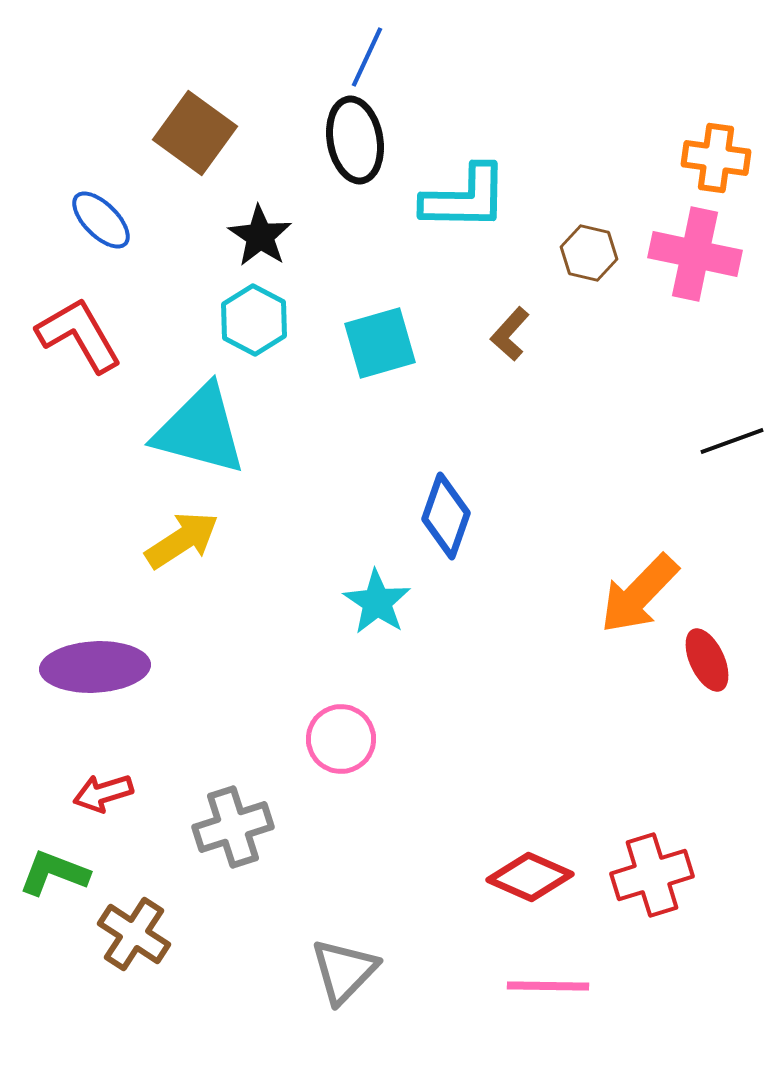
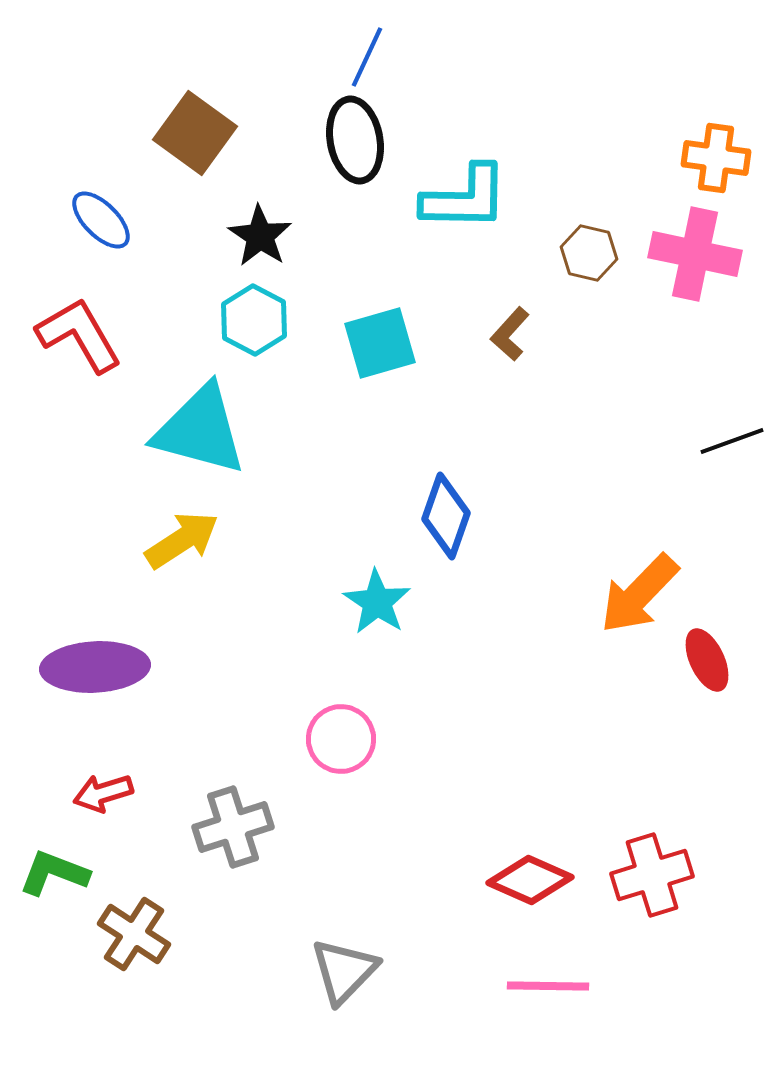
red diamond: moved 3 px down
